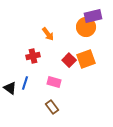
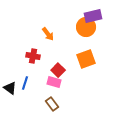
red cross: rotated 24 degrees clockwise
red square: moved 11 px left, 10 px down
brown rectangle: moved 3 px up
